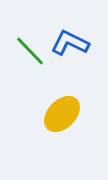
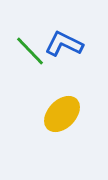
blue L-shape: moved 6 px left, 1 px down
